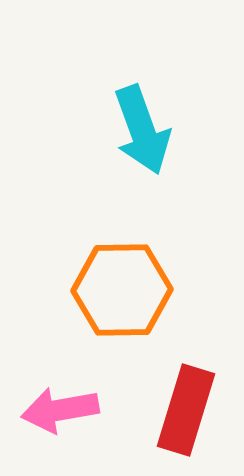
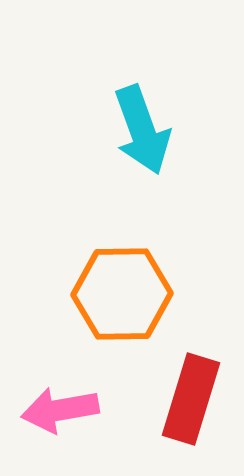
orange hexagon: moved 4 px down
red rectangle: moved 5 px right, 11 px up
